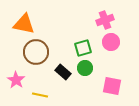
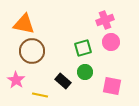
brown circle: moved 4 px left, 1 px up
green circle: moved 4 px down
black rectangle: moved 9 px down
